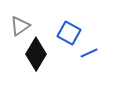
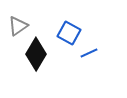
gray triangle: moved 2 px left
